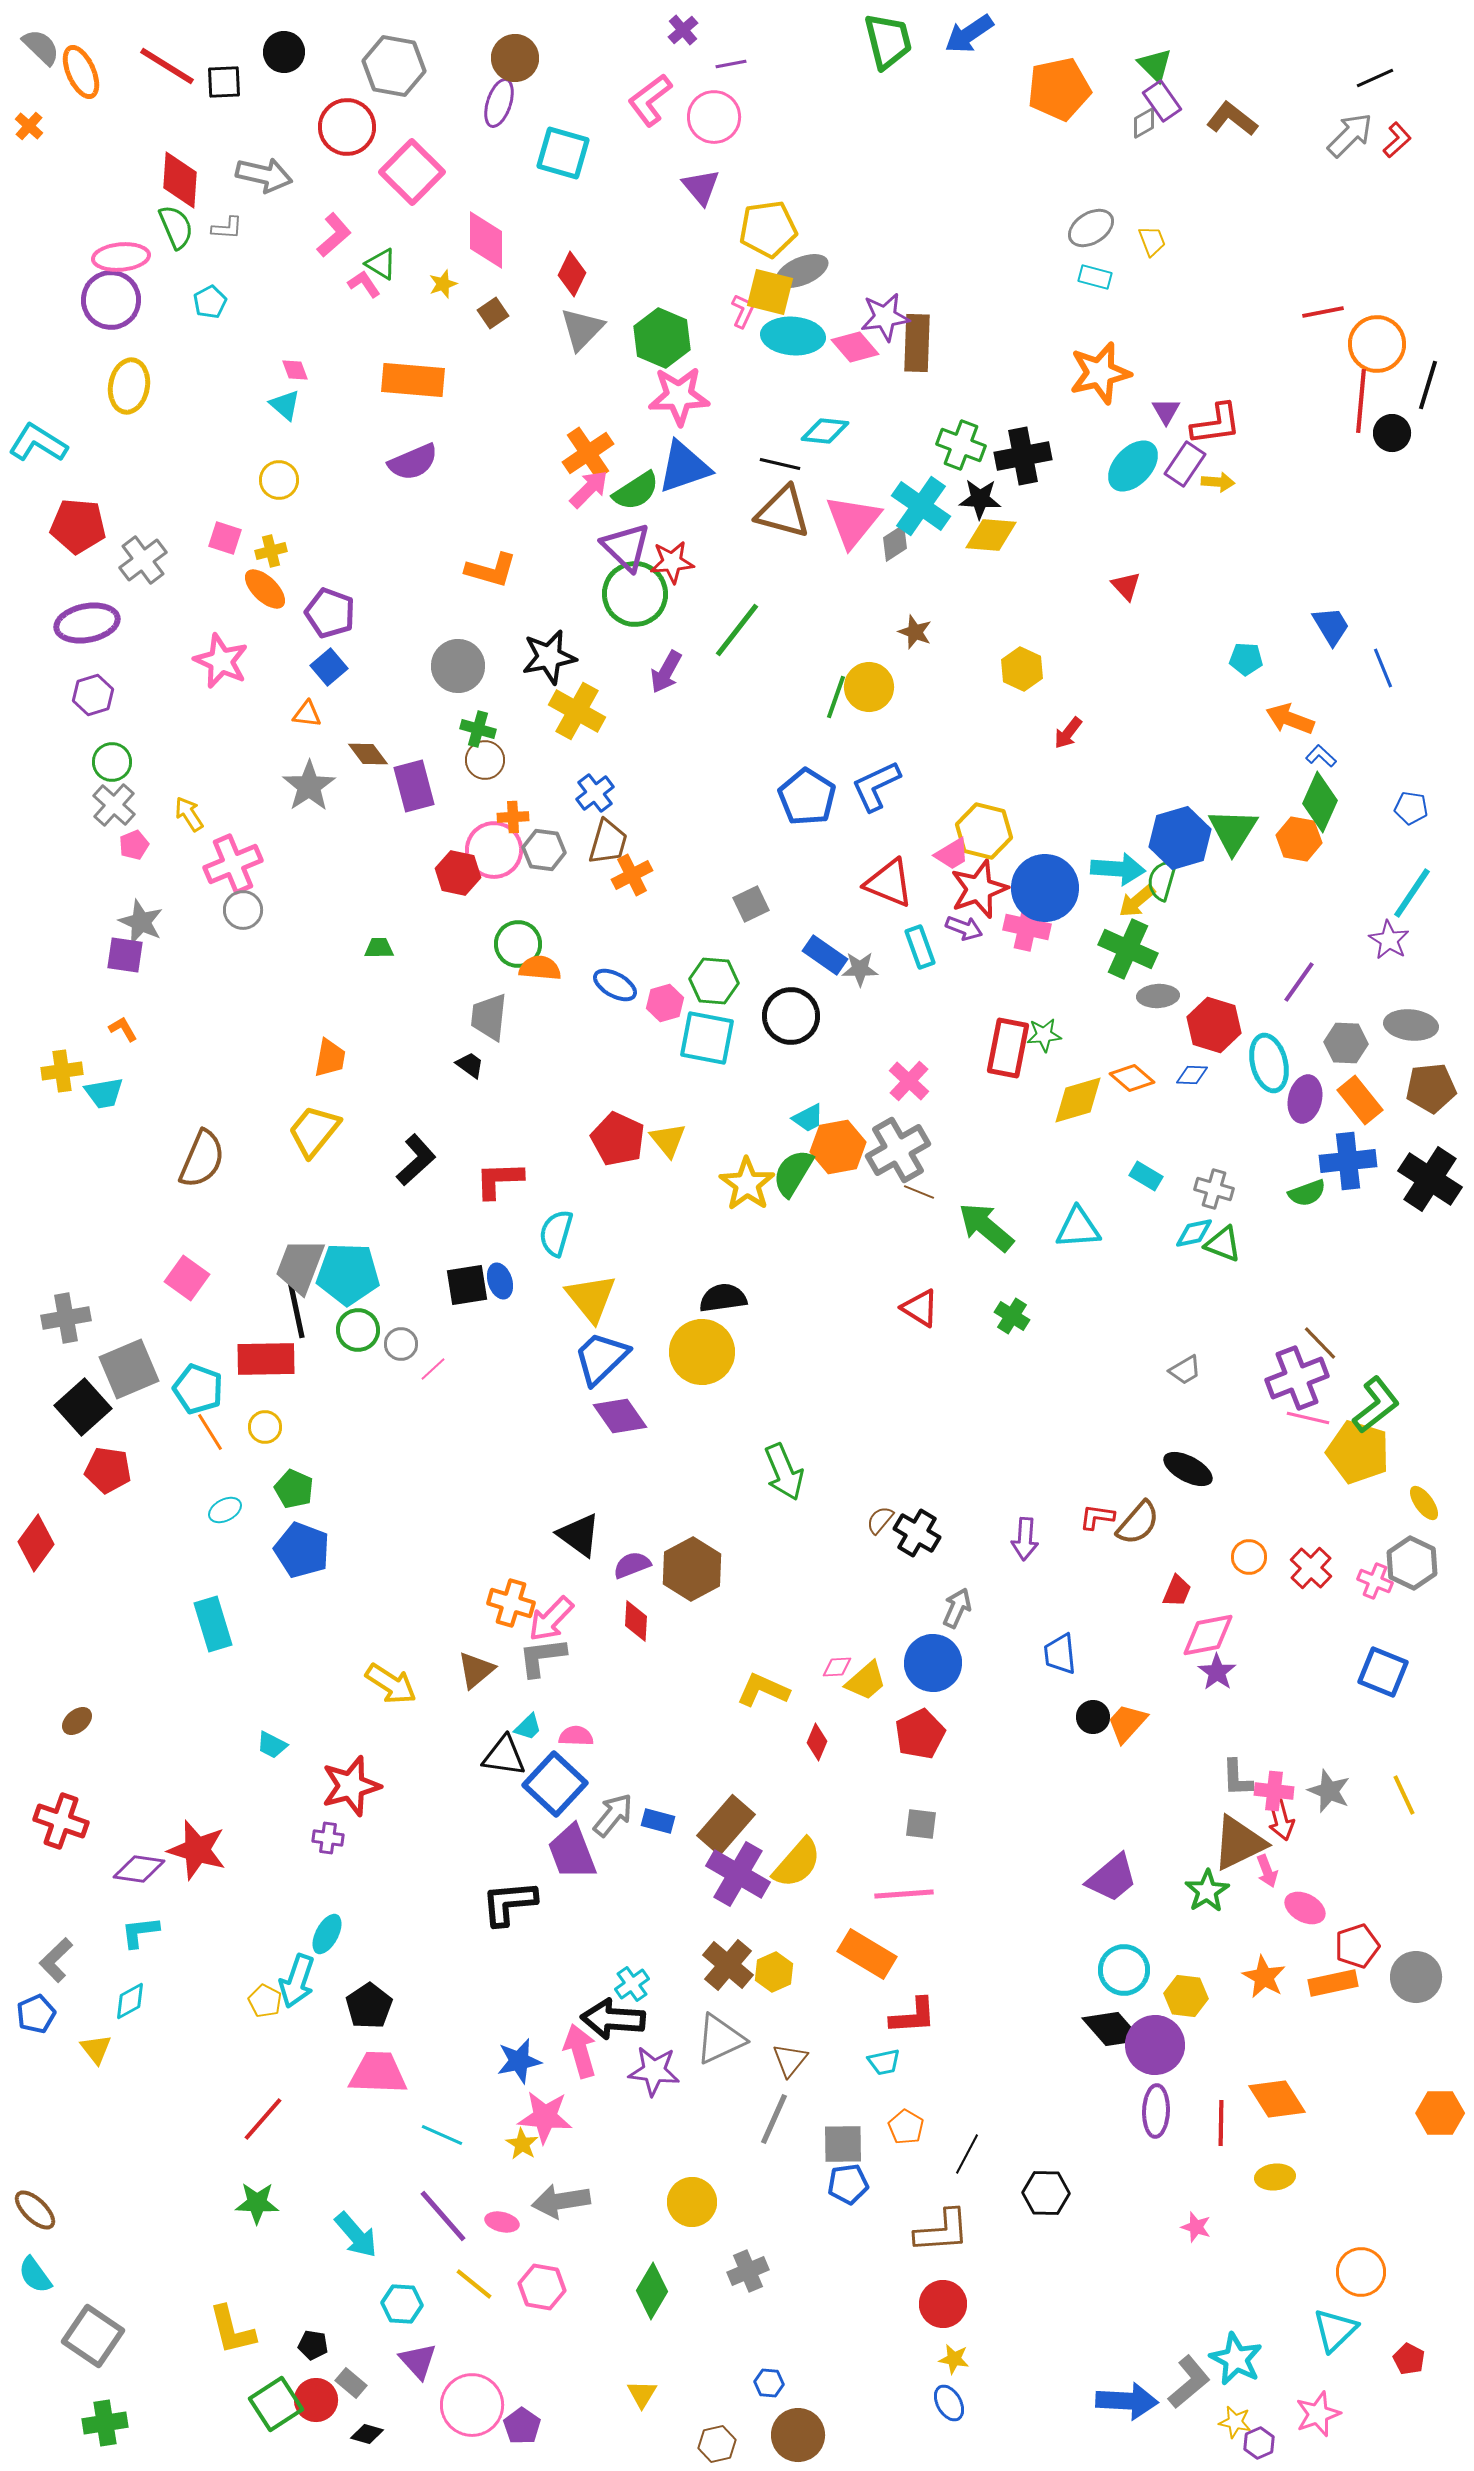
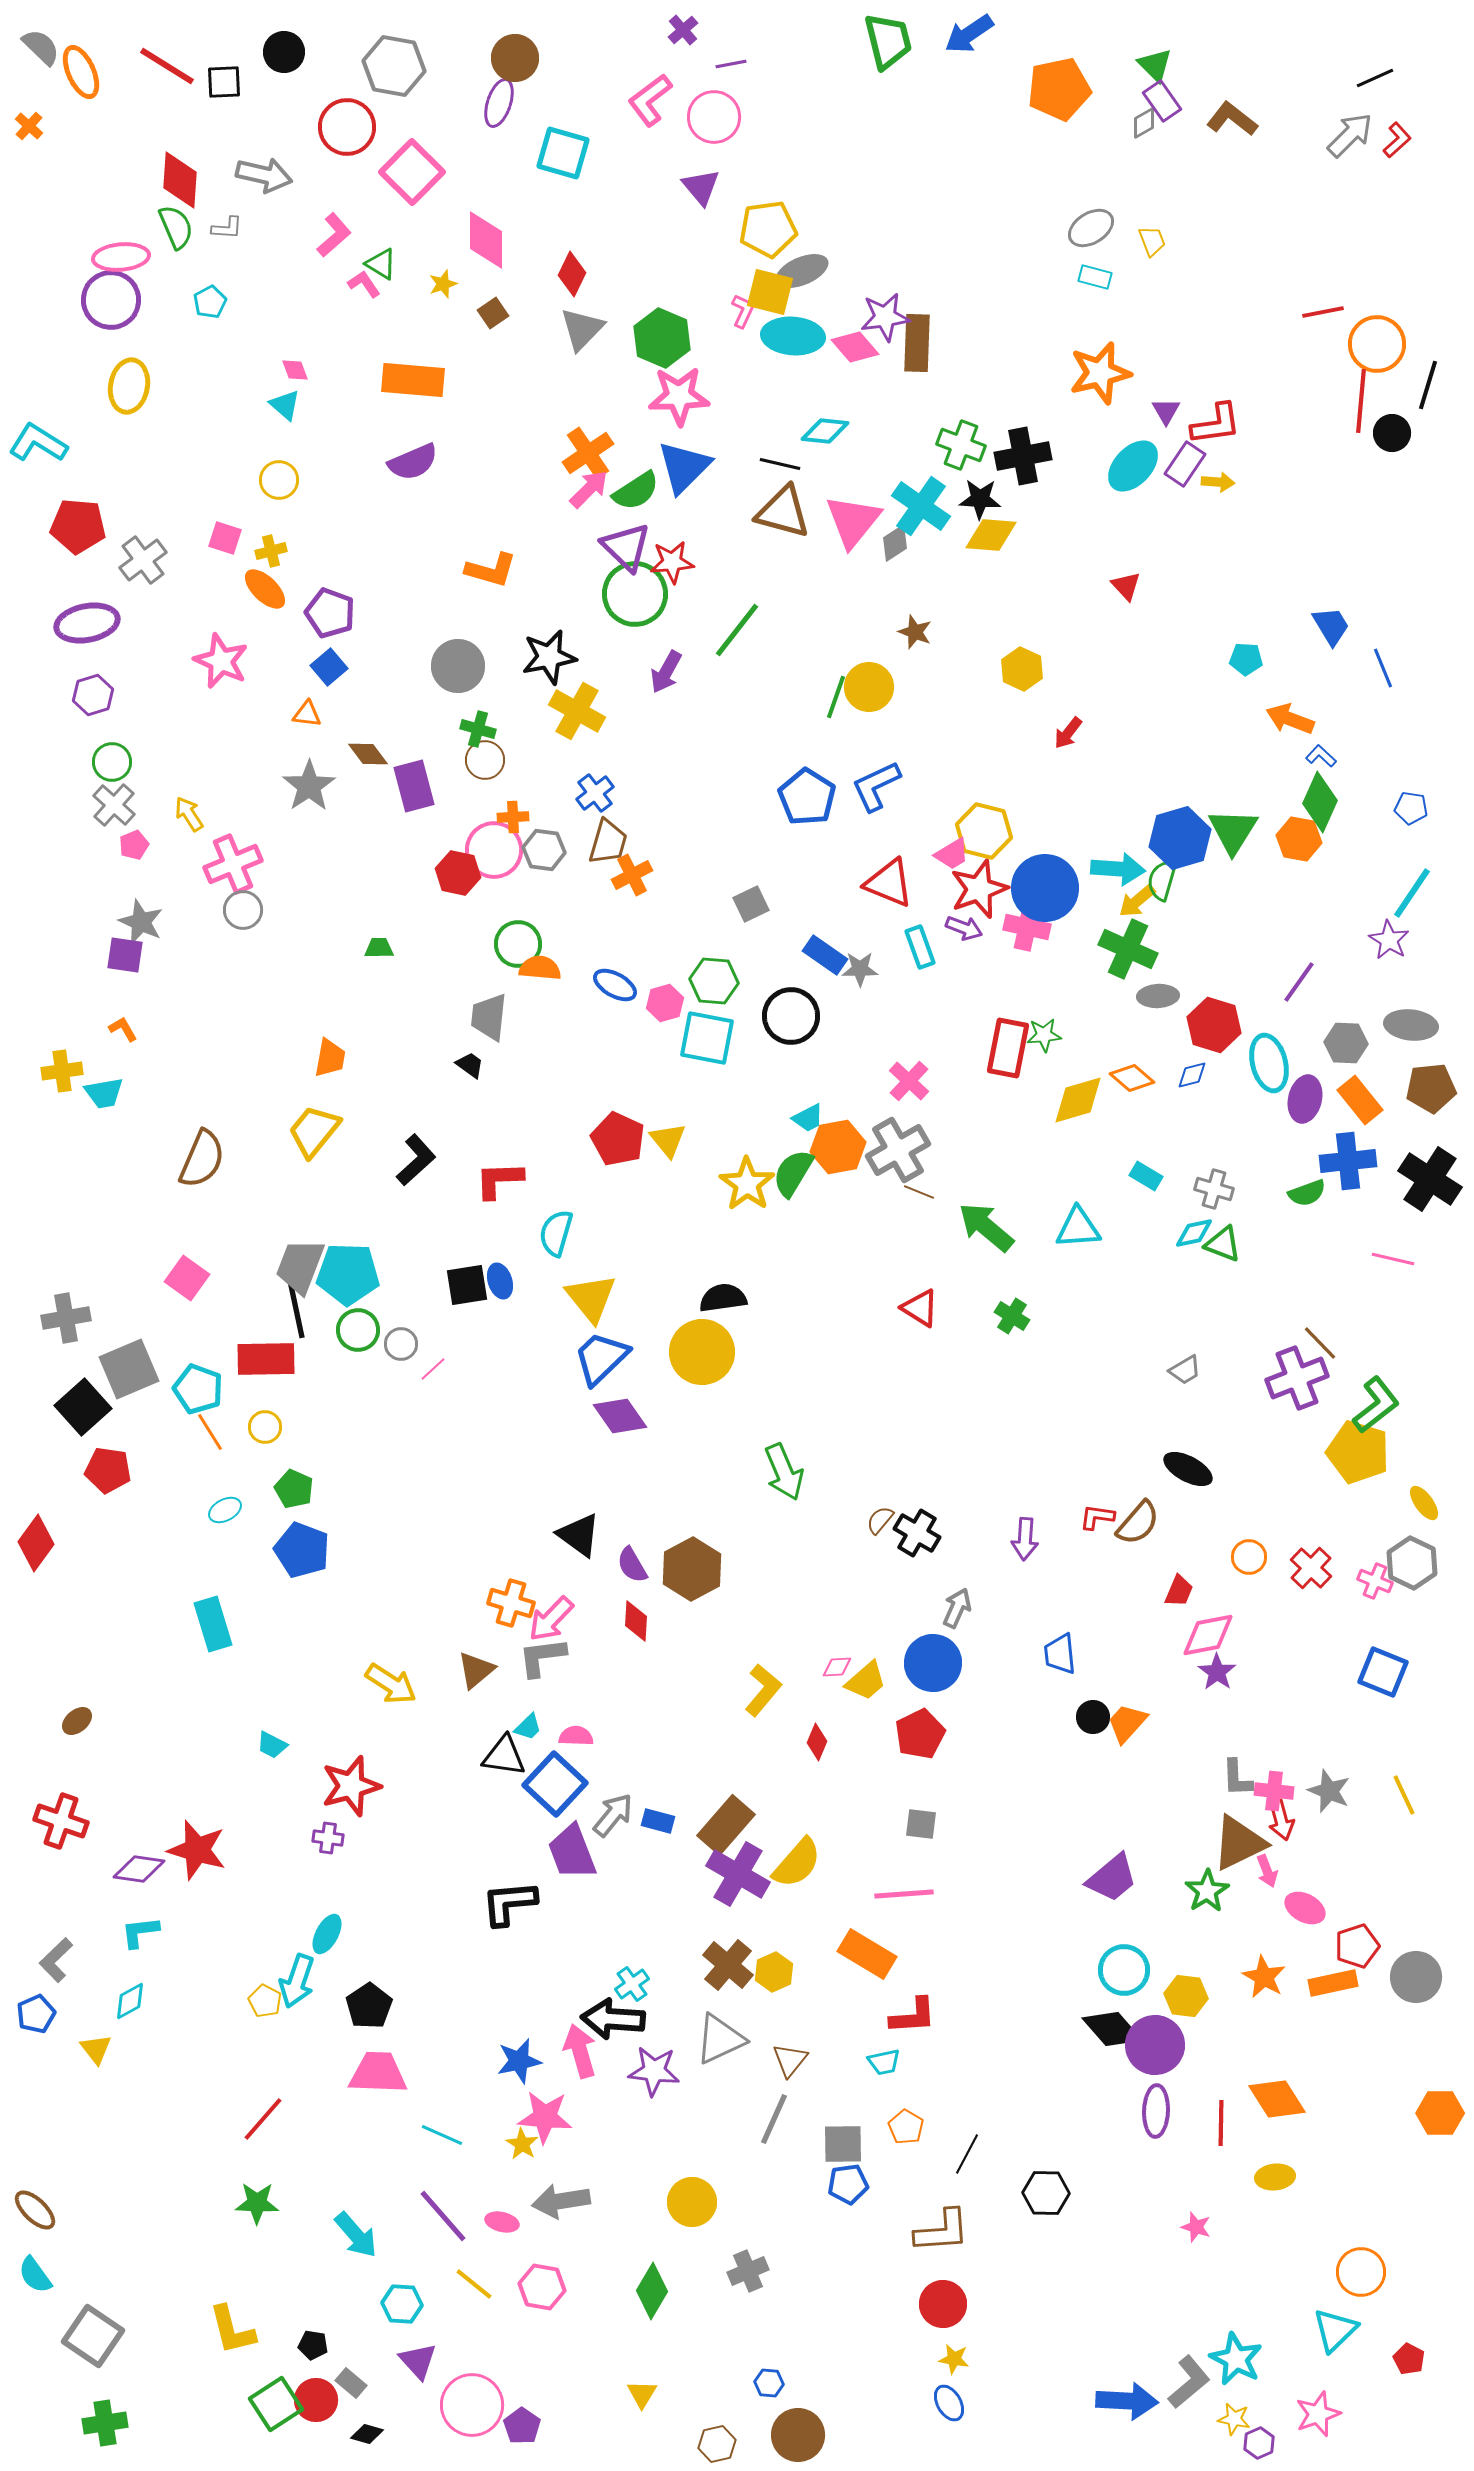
blue triangle at (684, 467): rotated 26 degrees counterclockwise
blue diamond at (1192, 1075): rotated 16 degrees counterclockwise
pink line at (1308, 1418): moved 85 px right, 159 px up
purple semicircle at (632, 1565): rotated 99 degrees counterclockwise
red trapezoid at (1177, 1591): moved 2 px right
yellow L-shape at (763, 1690): rotated 106 degrees clockwise
yellow star at (1235, 2422): moved 1 px left, 3 px up
